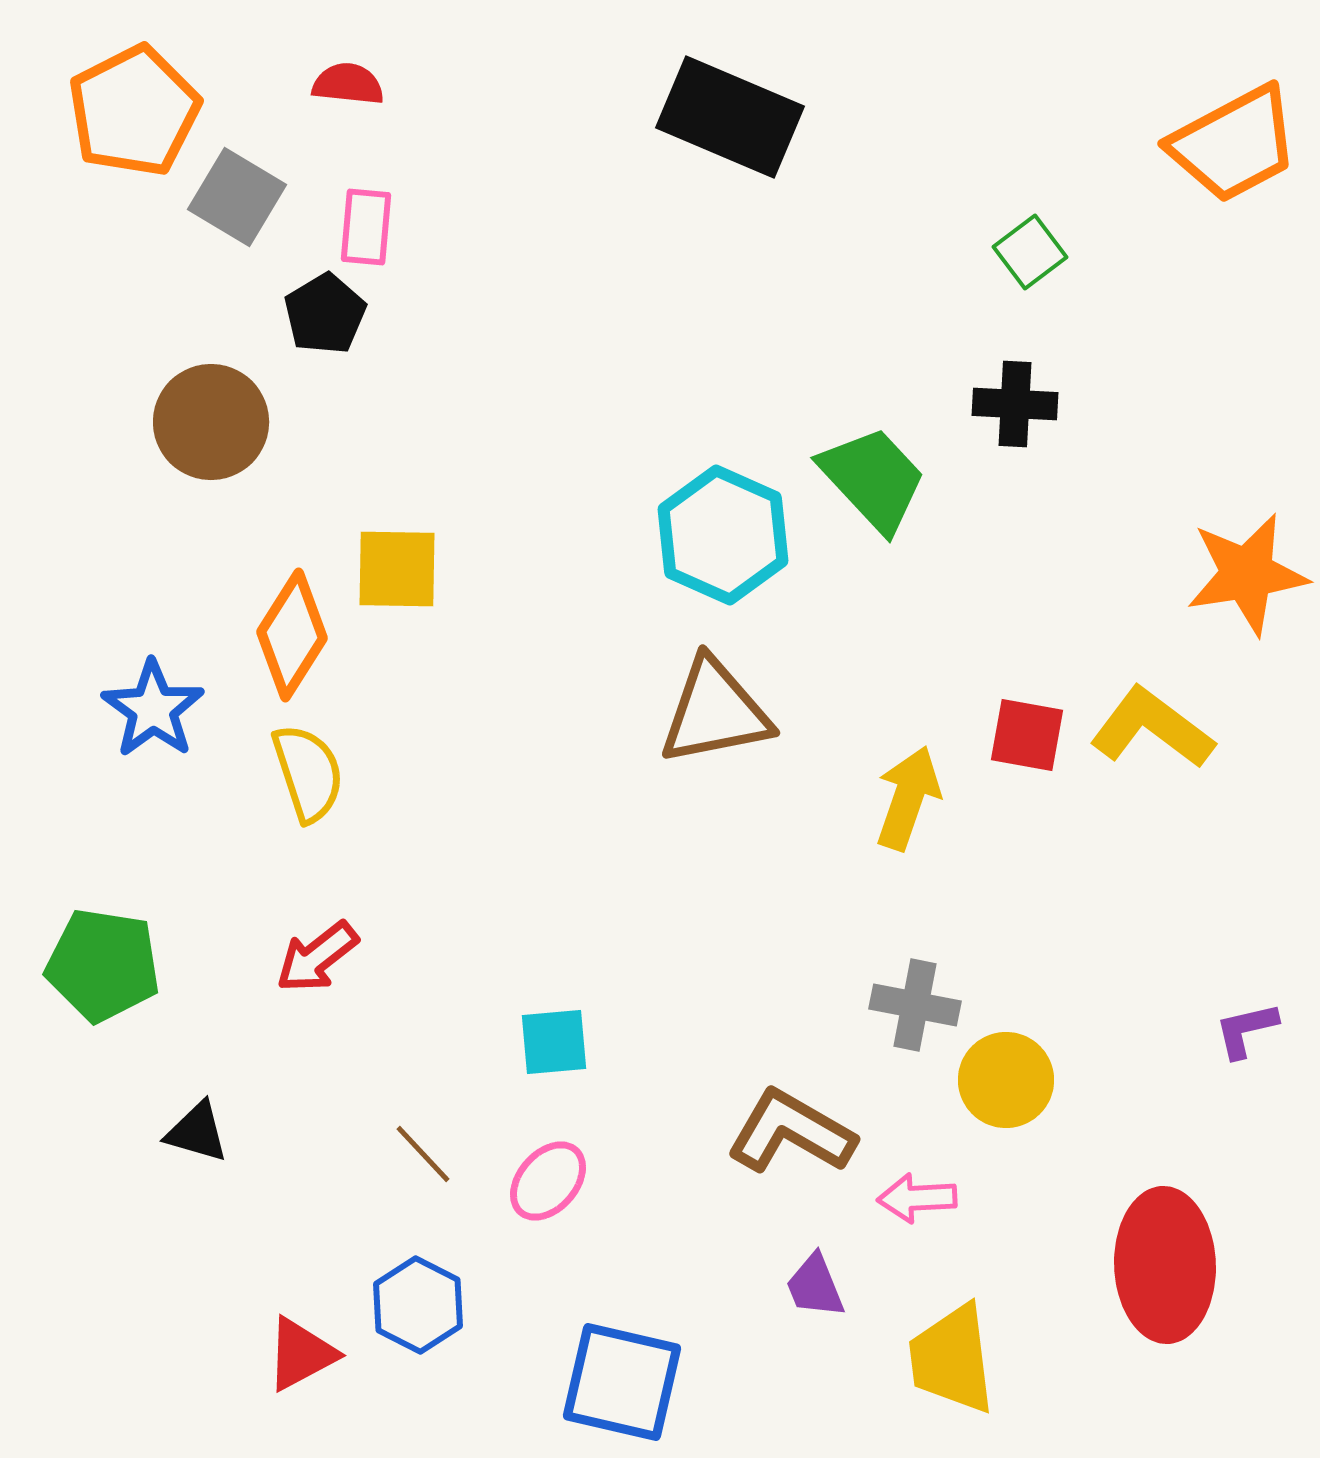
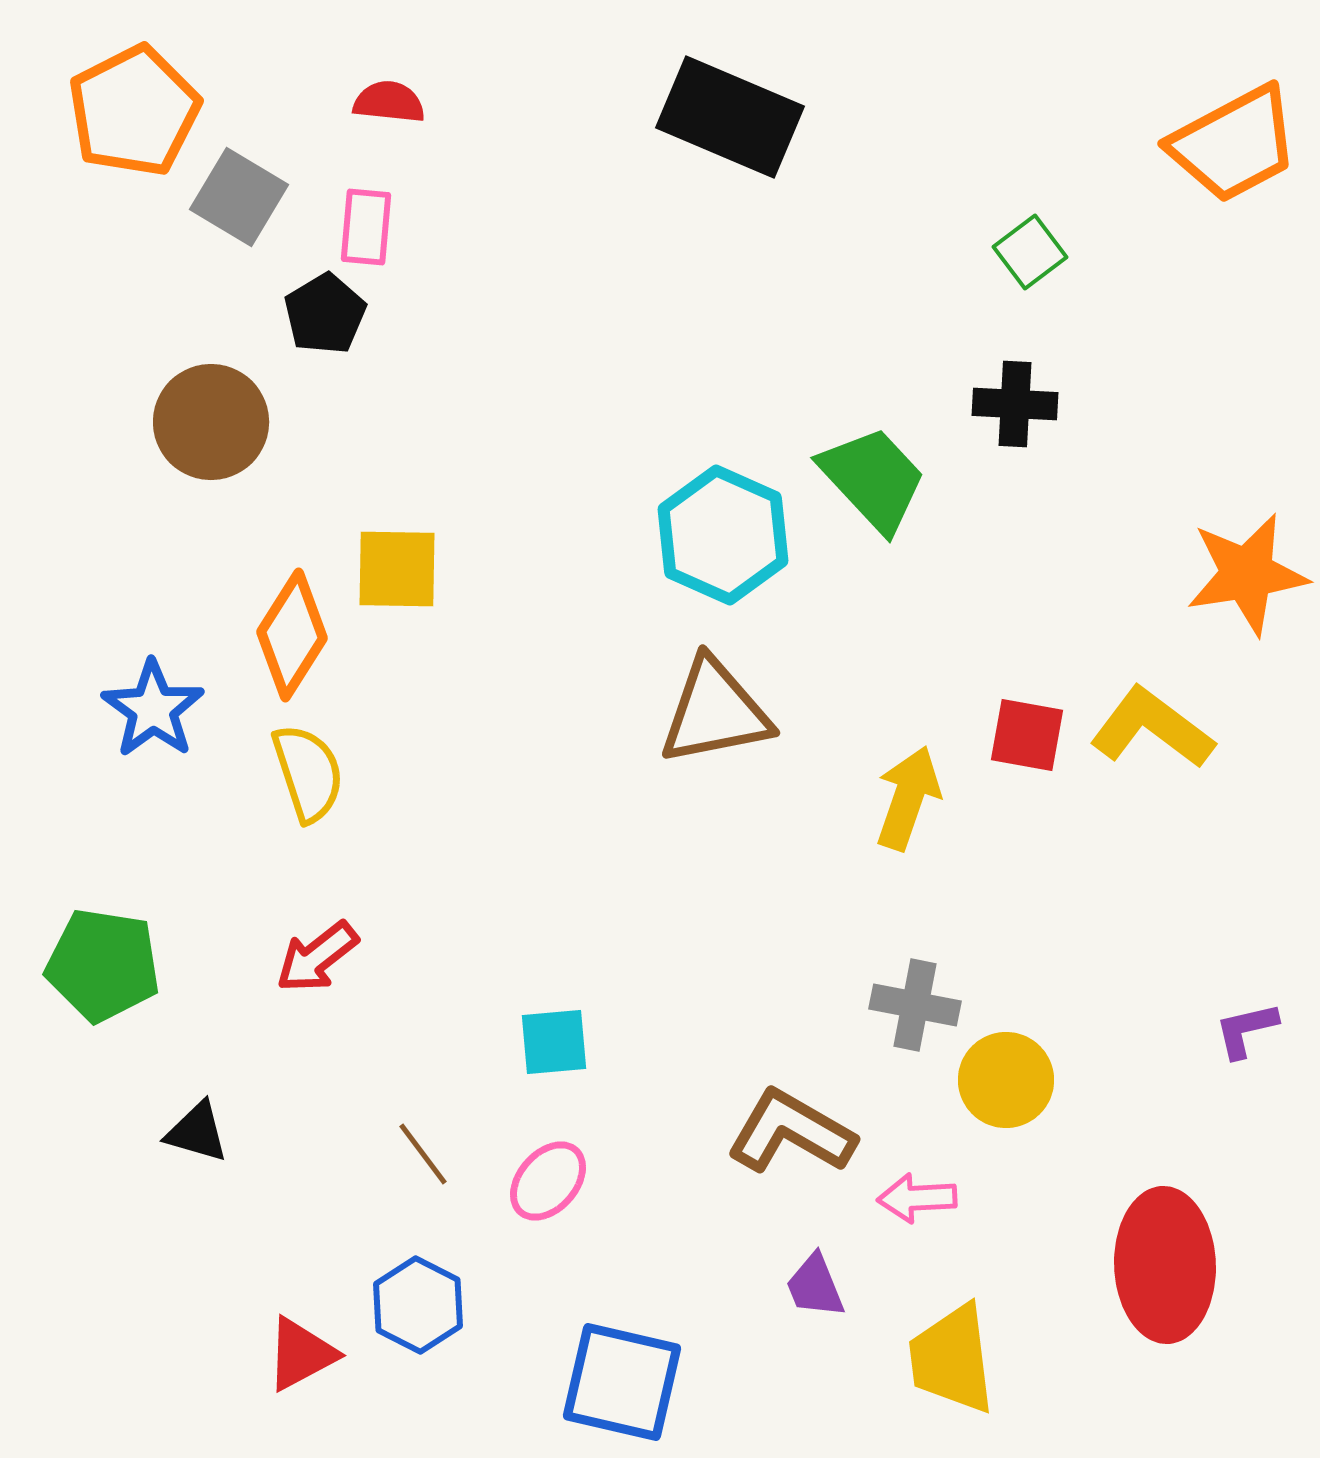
red semicircle: moved 41 px right, 18 px down
gray square: moved 2 px right
brown line: rotated 6 degrees clockwise
